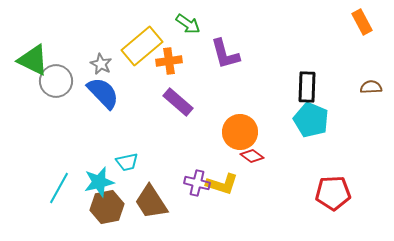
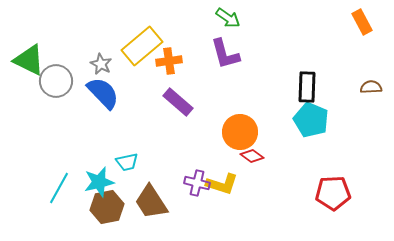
green arrow: moved 40 px right, 6 px up
green triangle: moved 4 px left
